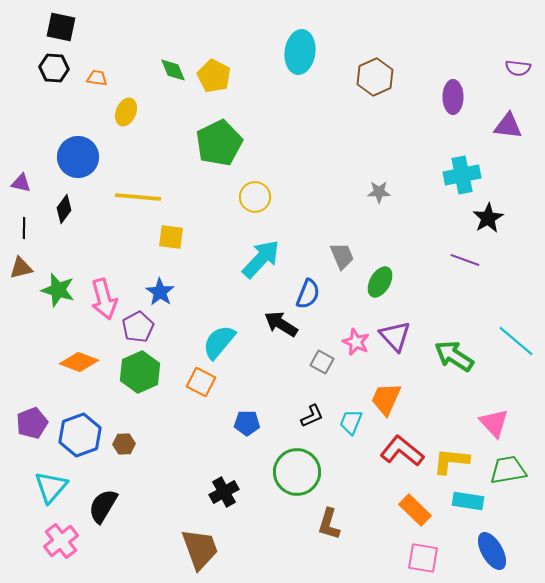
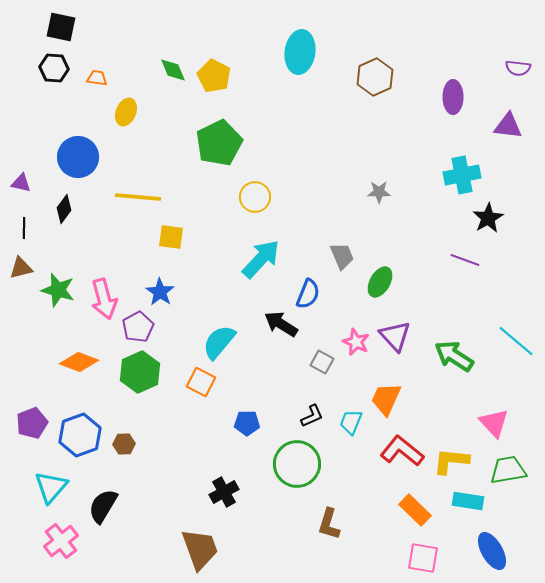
green circle at (297, 472): moved 8 px up
